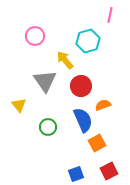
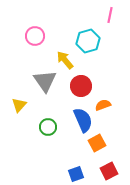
yellow triangle: rotated 21 degrees clockwise
